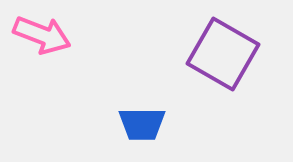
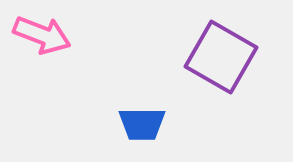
purple square: moved 2 px left, 3 px down
